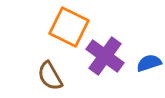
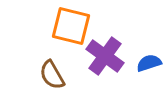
orange square: moved 2 px right, 1 px up; rotated 12 degrees counterclockwise
brown semicircle: moved 2 px right, 1 px up
